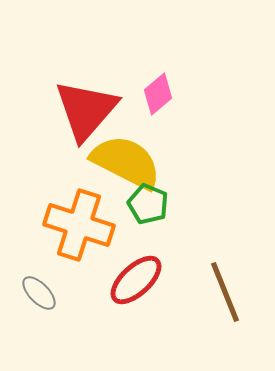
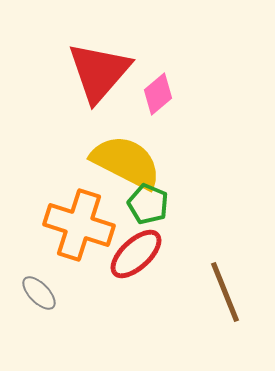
red triangle: moved 13 px right, 38 px up
red ellipse: moved 26 px up
